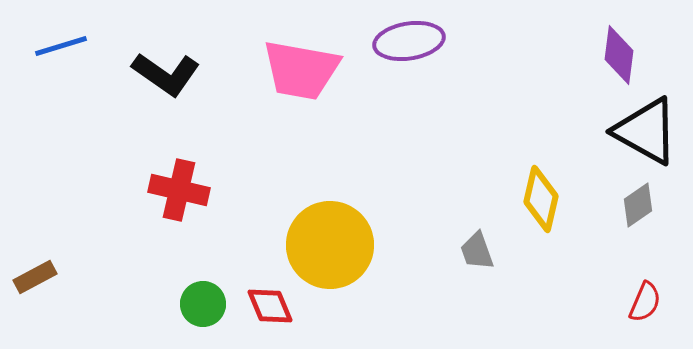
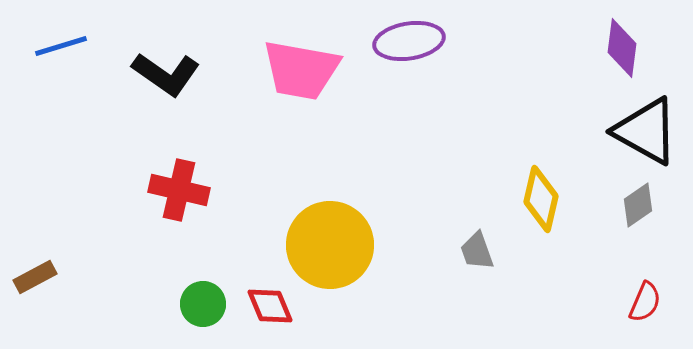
purple diamond: moved 3 px right, 7 px up
